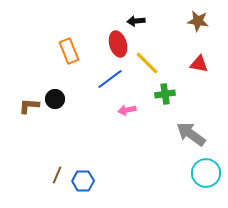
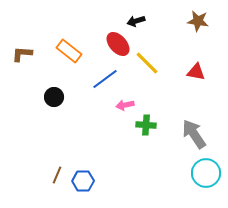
black arrow: rotated 12 degrees counterclockwise
red ellipse: rotated 25 degrees counterclockwise
orange rectangle: rotated 30 degrees counterclockwise
red triangle: moved 3 px left, 8 px down
blue line: moved 5 px left
green cross: moved 19 px left, 31 px down; rotated 12 degrees clockwise
black circle: moved 1 px left, 2 px up
brown L-shape: moved 7 px left, 52 px up
pink arrow: moved 2 px left, 5 px up
gray arrow: moved 3 px right; rotated 20 degrees clockwise
